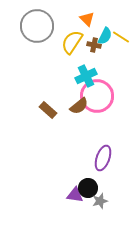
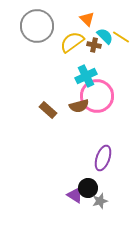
cyan semicircle: rotated 72 degrees counterclockwise
yellow semicircle: rotated 20 degrees clockwise
brown semicircle: rotated 24 degrees clockwise
purple triangle: rotated 24 degrees clockwise
